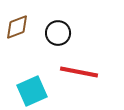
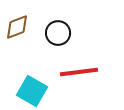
red line: rotated 18 degrees counterclockwise
cyan square: rotated 36 degrees counterclockwise
